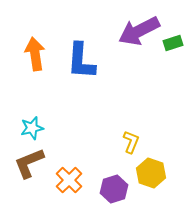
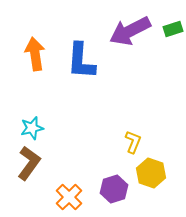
purple arrow: moved 9 px left
green rectangle: moved 14 px up
yellow L-shape: moved 2 px right
brown L-shape: rotated 148 degrees clockwise
orange cross: moved 17 px down
